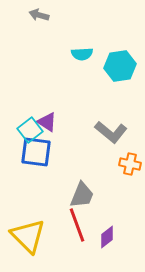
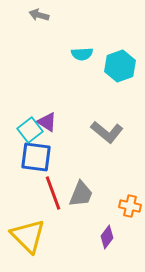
cyan hexagon: rotated 12 degrees counterclockwise
gray L-shape: moved 4 px left
blue square: moved 5 px down
orange cross: moved 42 px down
gray trapezoid: moved 1 px left, 1 px up
red line: moved 24 px left, 32 px up
purple diamond: rotated 15 degrees counterclockwise
